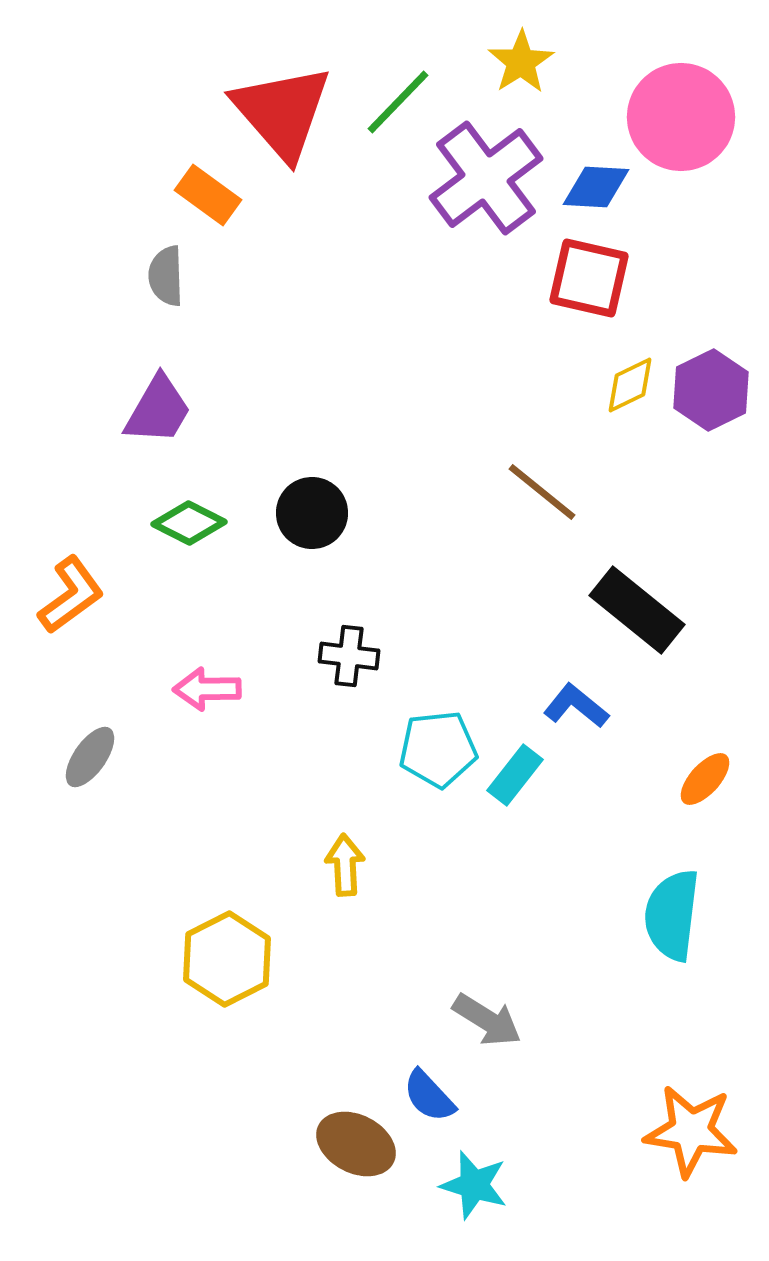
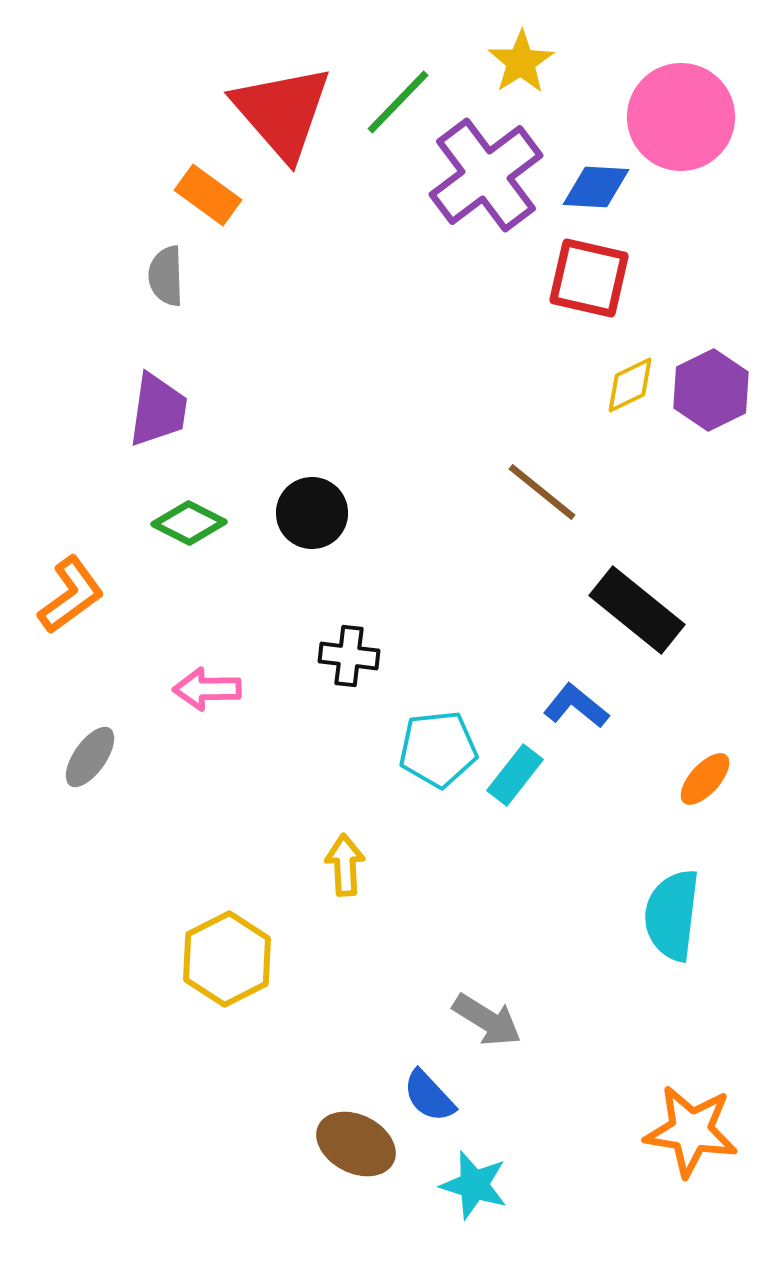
purple cross: moved 3 px up
purple trapezoid: rotated 22 degrees counterclockwise
